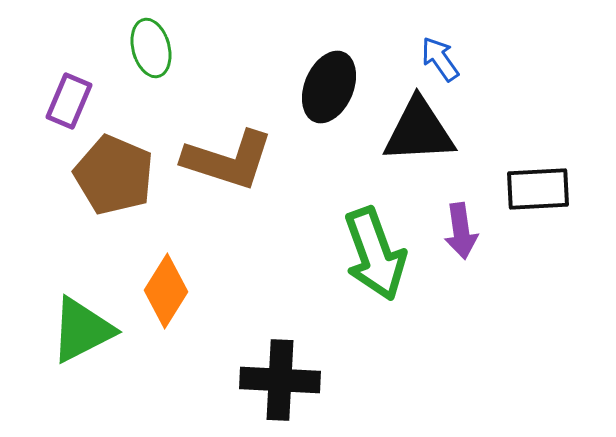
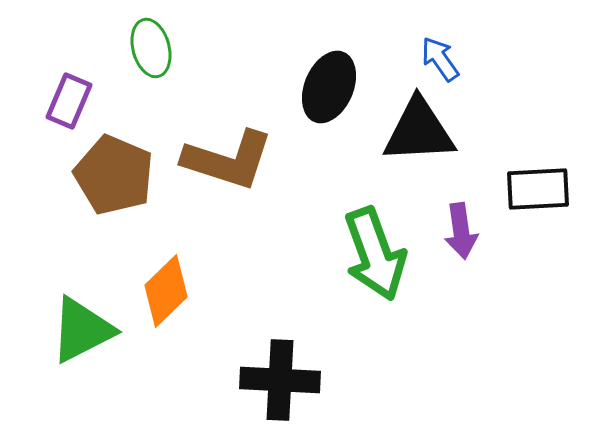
orange diamond: rotated 14 degrees clockwise
